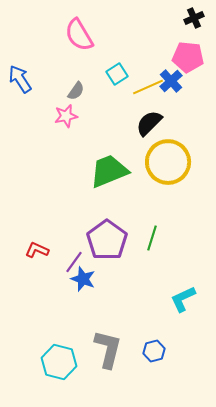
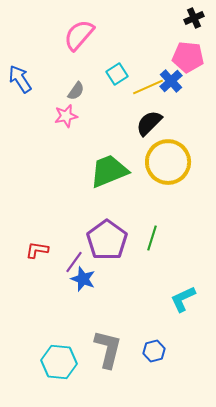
pink semicircle: rotated 72 degrees clockwise
red L-shape: rotated 15 degrees counterclockwise
cyan hexagon: rotated 8 degrees counterclockwise
